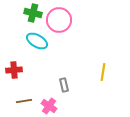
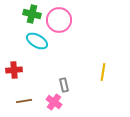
green cross: moved 1 px left, 1 px down
pink cross: moved 5 px right, 4 px up
